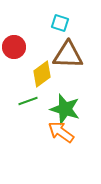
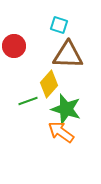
cyan square: moved 1 px left, 2 px down
red circle: moved 1 px up
yellow diamond: moved 7 px right, 10 px down; rotated 12 degrees counterclockwise
green star: moved 1 px right
